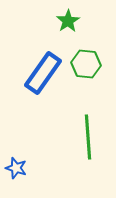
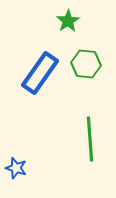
blue rectangle: moved 3 px left
green line: moved 2 px right, 2 px down
